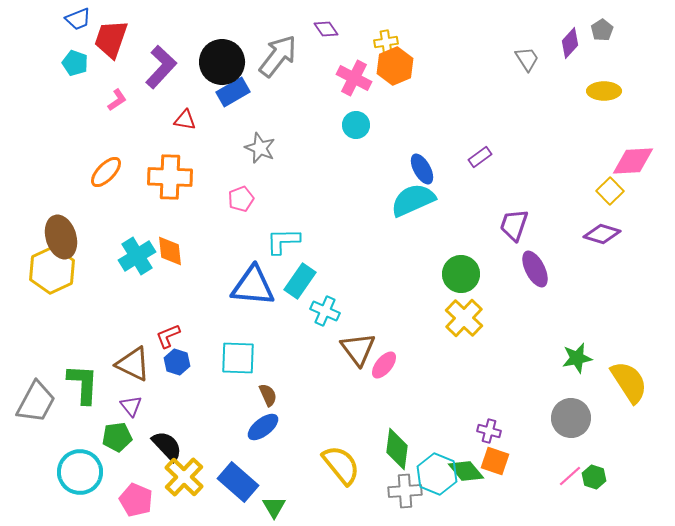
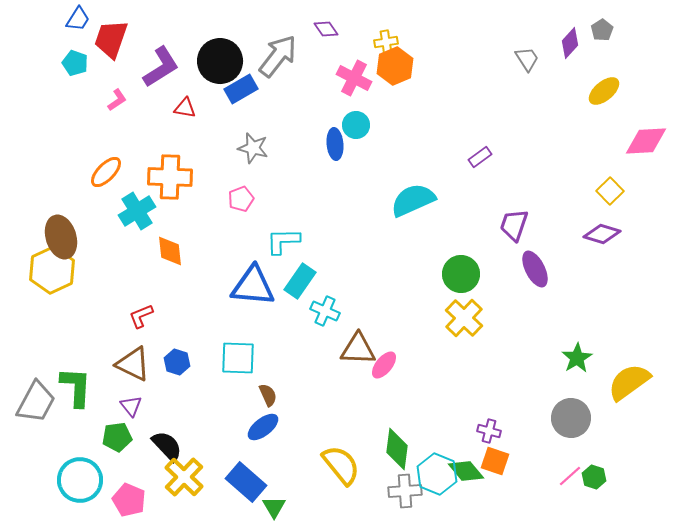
blue trapezoid at (78, 19): rotated 36 degrees counterclockwise
black circle at (222, 62): moved 2 px left, 1 px up
purple L-shape at (161, 67): rotated 15 degrees clockwise
yellow ellipse at (604, 91): rotated 40 degrees counterclockwise
blue rectangle at (233, 92): moved 8 px right, 3 px up
red triangle at (185, 120): moved 12 px up
gray star at (260, 148): moved 7 px left; rotated 8 degrees counterclockwise
pink diamond at (633, 161): moved 13 px right, 20 px up
blue ellipse at (422, 169): moved 87 px left, 25 px up; rotated 24 degrees clockwise
cyan cross at (137, 256): moved 45 px up
red L-shape at (168, 336): moved 27 px left, 20 px up
brown triangle at (358, 349): rotated 51 degrees counterclockwise
green star at (577, 358): rotated 20 degrees counterclockwise
yellow semicircle at (629, 382): rotated 93 degrees counterclockwise
green L-shape at (83, 384): moved 7 px left, 3 px down
cyan circle at (80, 472): moved 8 px down
blue rectangle at (238, 482): moved 8 px right
pink pentagon at (136, 500): moved 7 px left
